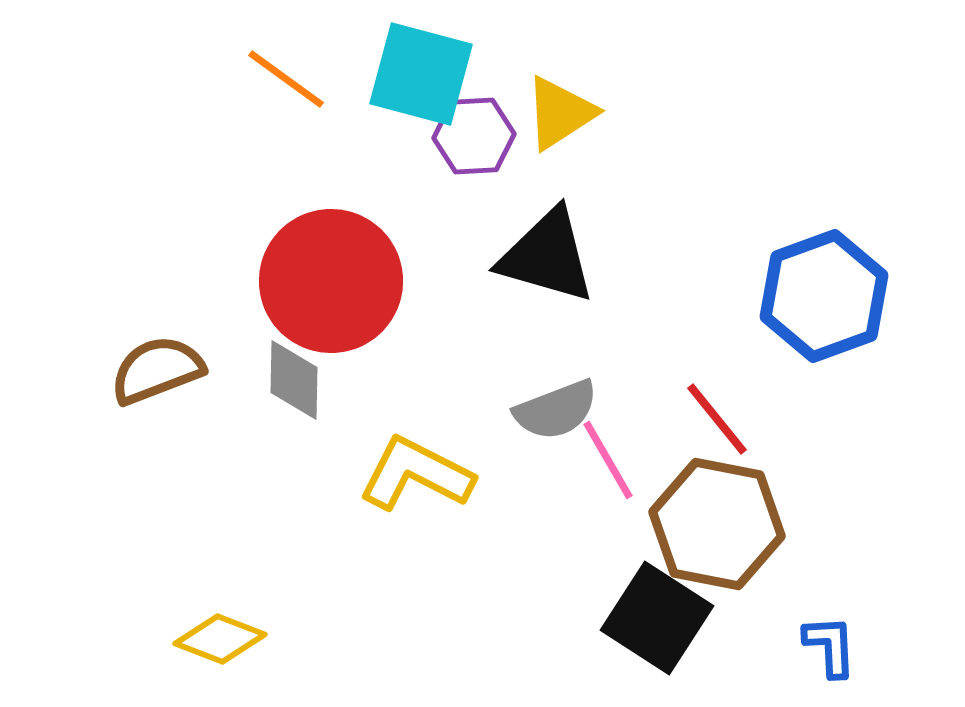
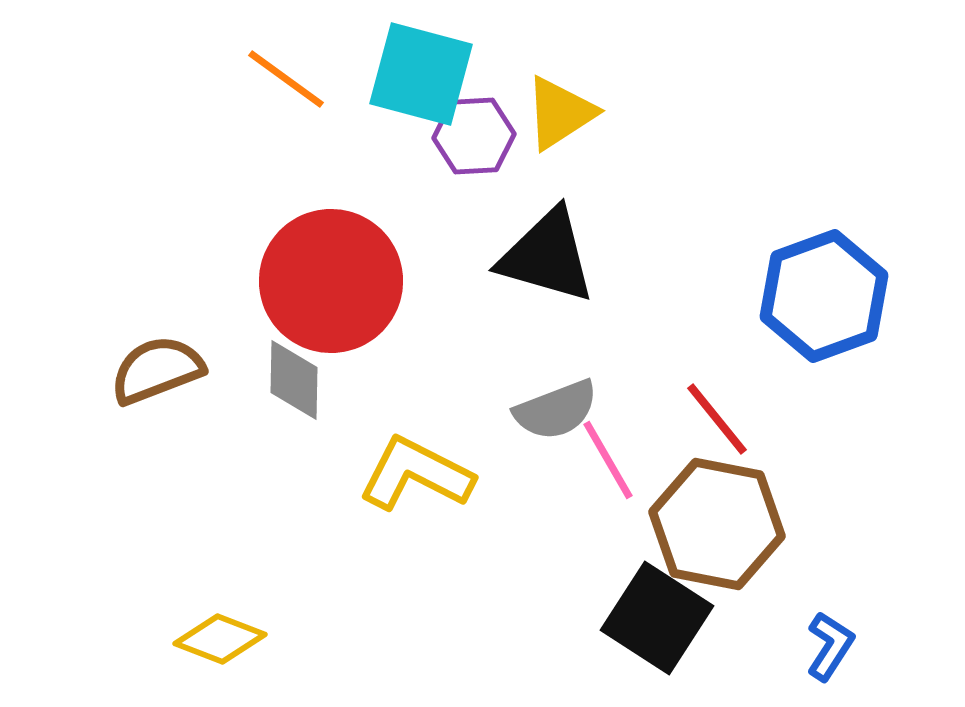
blue L-shape: rotated 36 degrees clockwise
